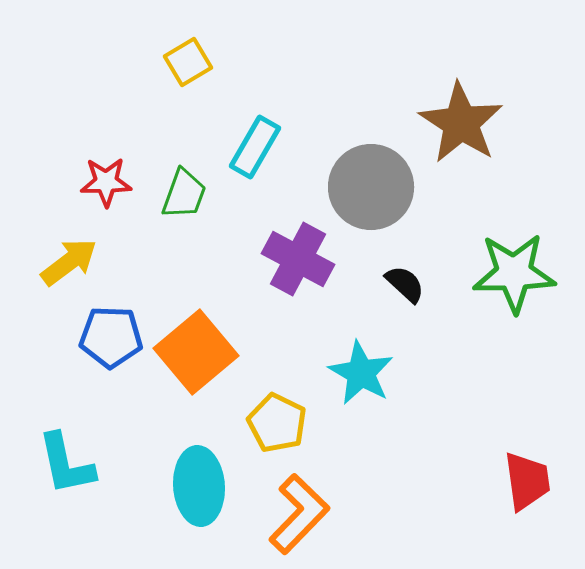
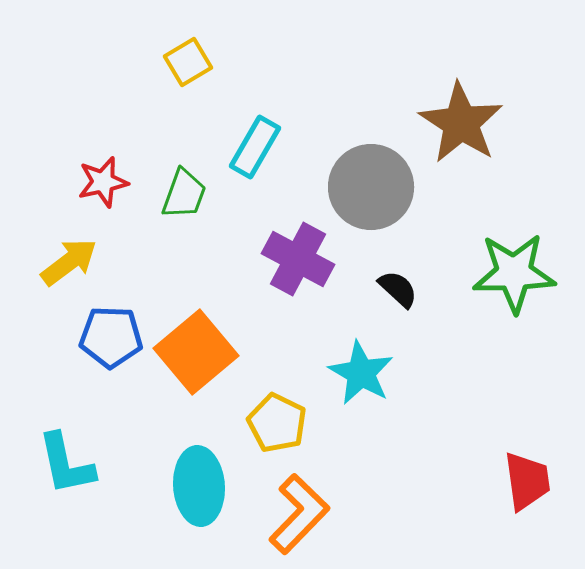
red star: moved 3 px left; rotated 12 degrees counterclockwise
black semicircle: moved 7 px left, 5 px down
